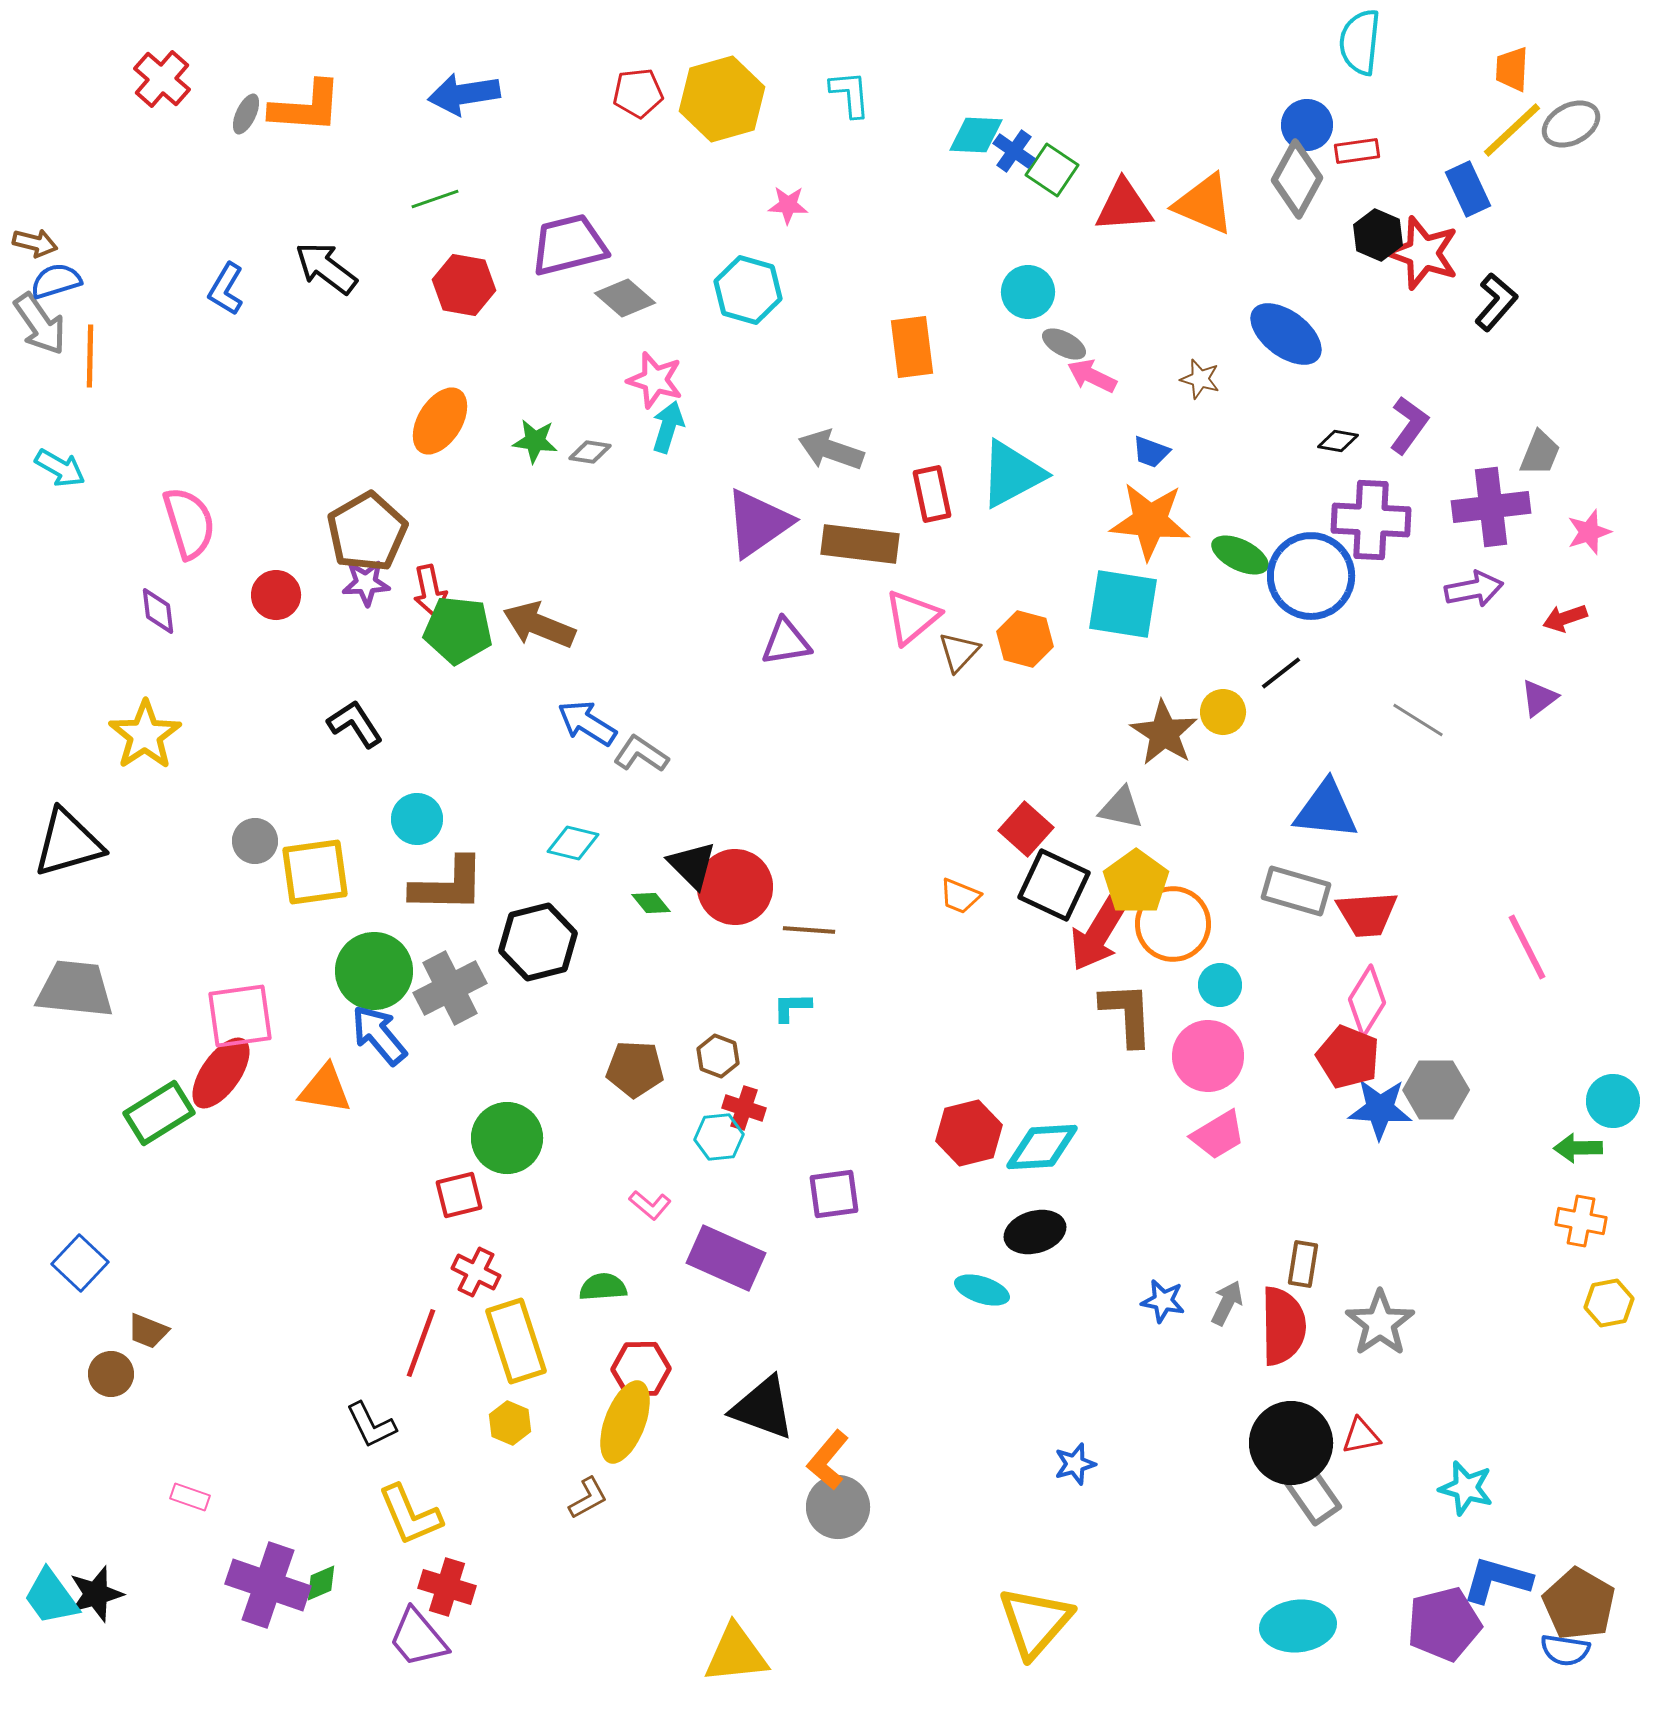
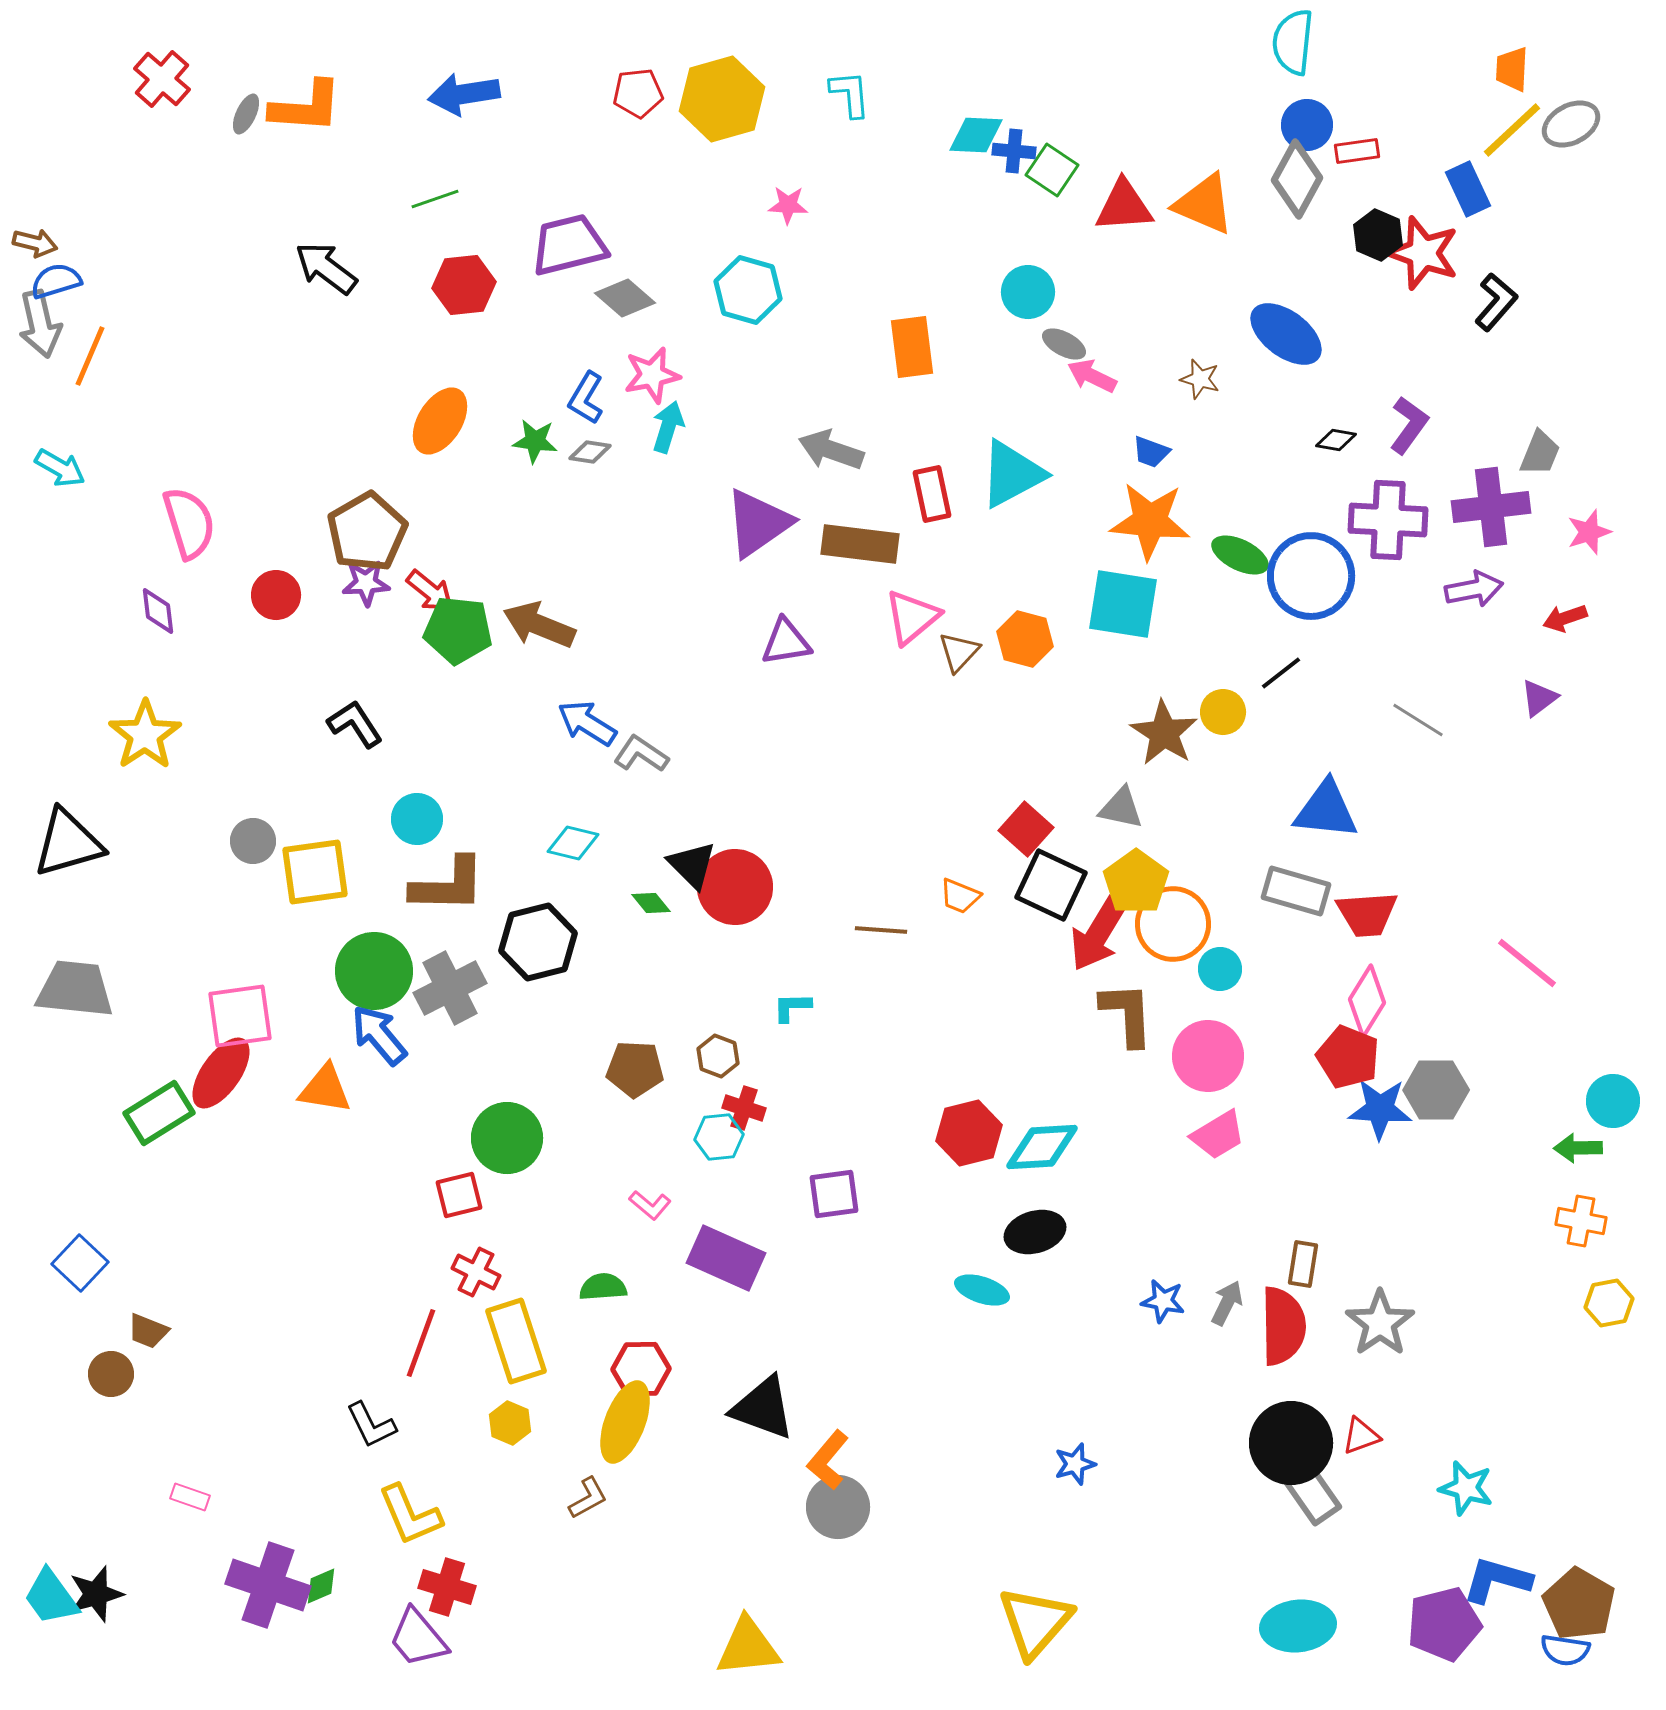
cyan semicircle at (1360, 42): moved 67 px left
blue cross at (1014, 151): rotated 30 degrees counterclockwise
red hexagon at (464, 285): rotated 16 degrees counterclockwise
blue L-shape at (226, 289): moved 360 px right, 109 px down
gray arrow at (40, 324): rotated 22 degrees clockwise
orange line at (90, 356): rotated 22 degrees clockwise
pink star at (655, 380): moved 3 px left, 5 px up; rotated 28 degrees counterclockwise
black diamond at (1338, 441): moved 2 px left, 1 px up
purple cross at (1371, 520): moved 17 px right
red arrow at (430, 591): rotated 39 degrees counterclockwise
gray circle at (255, 841): moved 2 px left
black square at (1054, 885): moved 3 px left
brown line at (809, 930): moved 72 px right
pink line at (1527, 947): moved 16 px down; rotated 24 degrees counterclockwise
cyan circle at (1220, 985): moved 16 px up
red triangle at (1361, 1436): rotated 9 degrees counterclockwise
green diamond at (321, 1583): moved 3 px down
yellow triangle at (736, 1654): moved 12 px right, 7 px up
